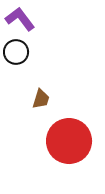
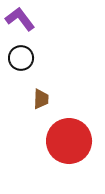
black circle: moved 5 px right, 6 px down
brown trapezoid: rotated 15 degrees counterclockwise
